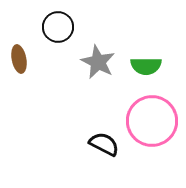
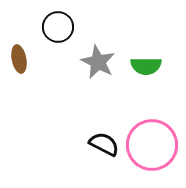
pink circle: moved 24 px down
